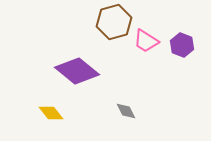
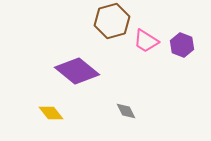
brown hexagon: moved 2 px left, 1 px up
